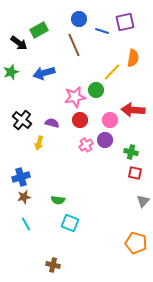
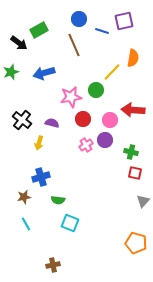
purple square: moved 1 px left, 1 px up
pink star: moved 4 px left
red circle: moved 3 px right, 1 px up
blue cross: moved 20 px right
brown cross: rotated 24 degrees counterclockwise
